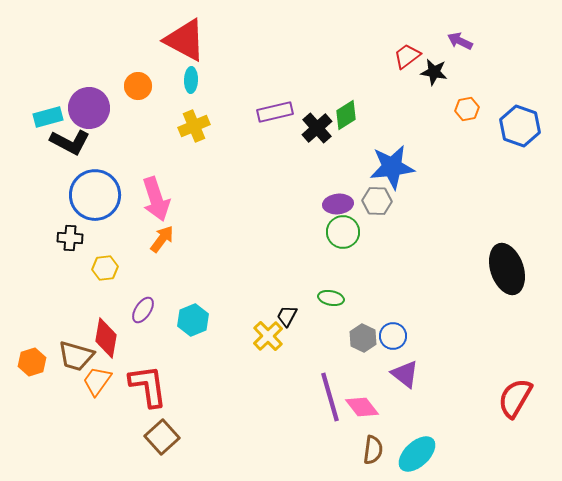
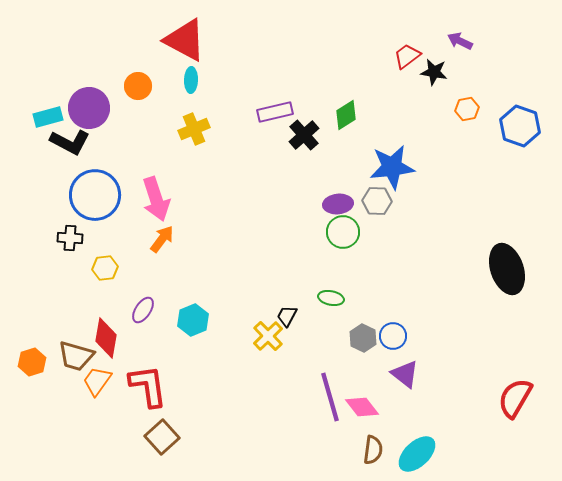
yellow cross at (194, 126): moved 3 px down
black cross at (317, 128): moved 13 px left, 7 px down
